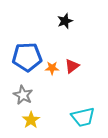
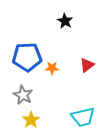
black star: rotated 21 degrees counterclockwise
red triangle: moved 15 px right, 1 px up
